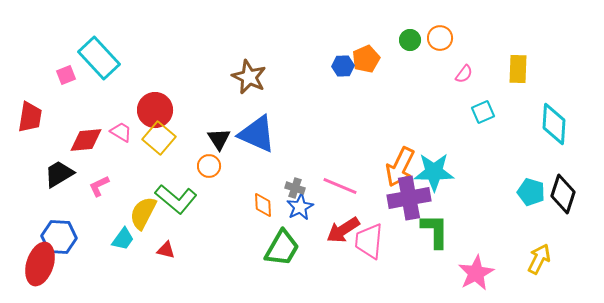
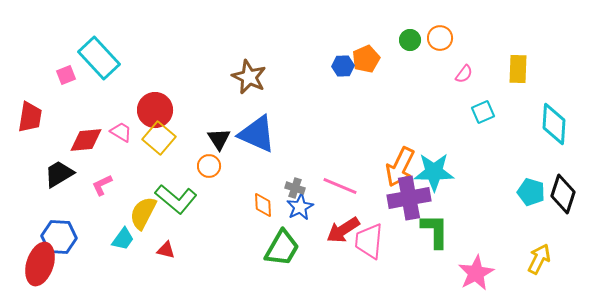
pink L-shape at (99, 186): moved 3 px right, 1 px up
